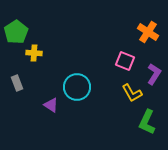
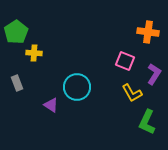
orange cross: rotated 25 degrees counterclockwise
